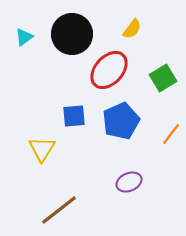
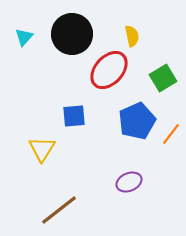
yellow semicircle: moved 7 px down; rotated 50 degrees counterclockwise
cyan triangle: rotated 12 degrees counterclockwise
blue pentagon: moved 16 px right
